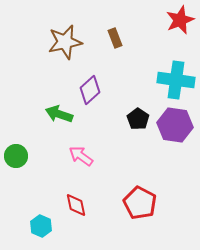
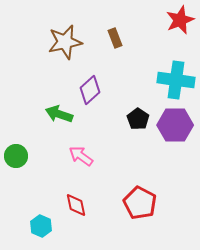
purple hexagon: rotated 8 degrees counterclockwise
